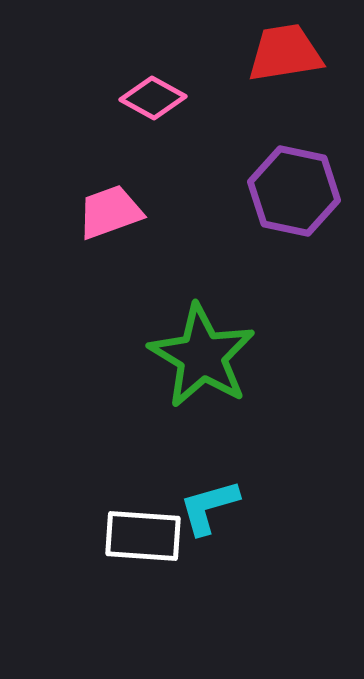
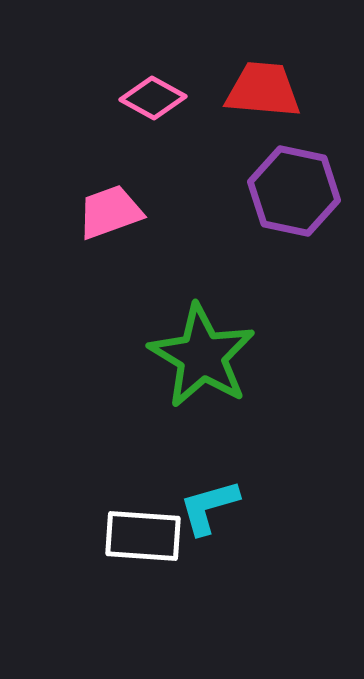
red trapezoid: moved 22 px left, 37 px down; rotated 14 degrees clockwise
